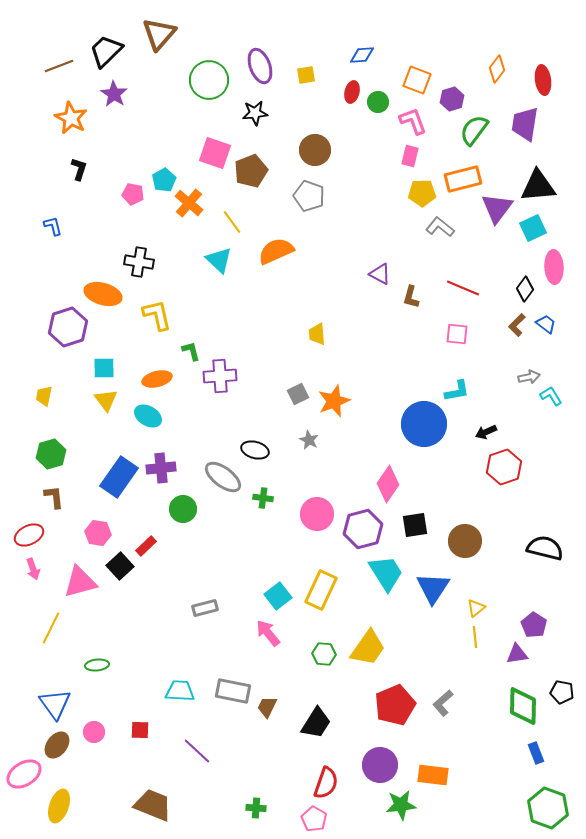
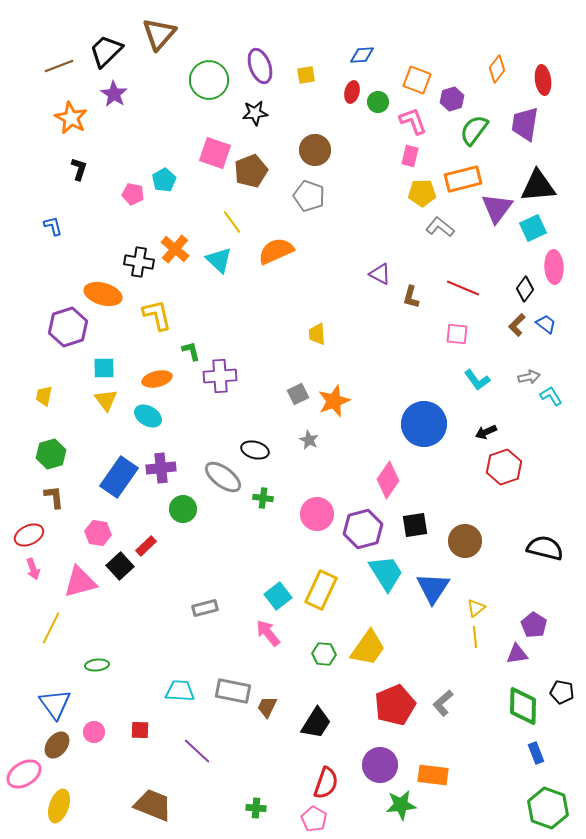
orange cross at (189, 203): moved 14 px left, 46 px down
cyan L-shape at (457, 391): moved 20 px right, 11 px up; rotated 64 degrees clockwise
pink diamond at (388, 484): moved 4 px up
